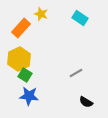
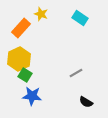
blue star: moved 3 px right
